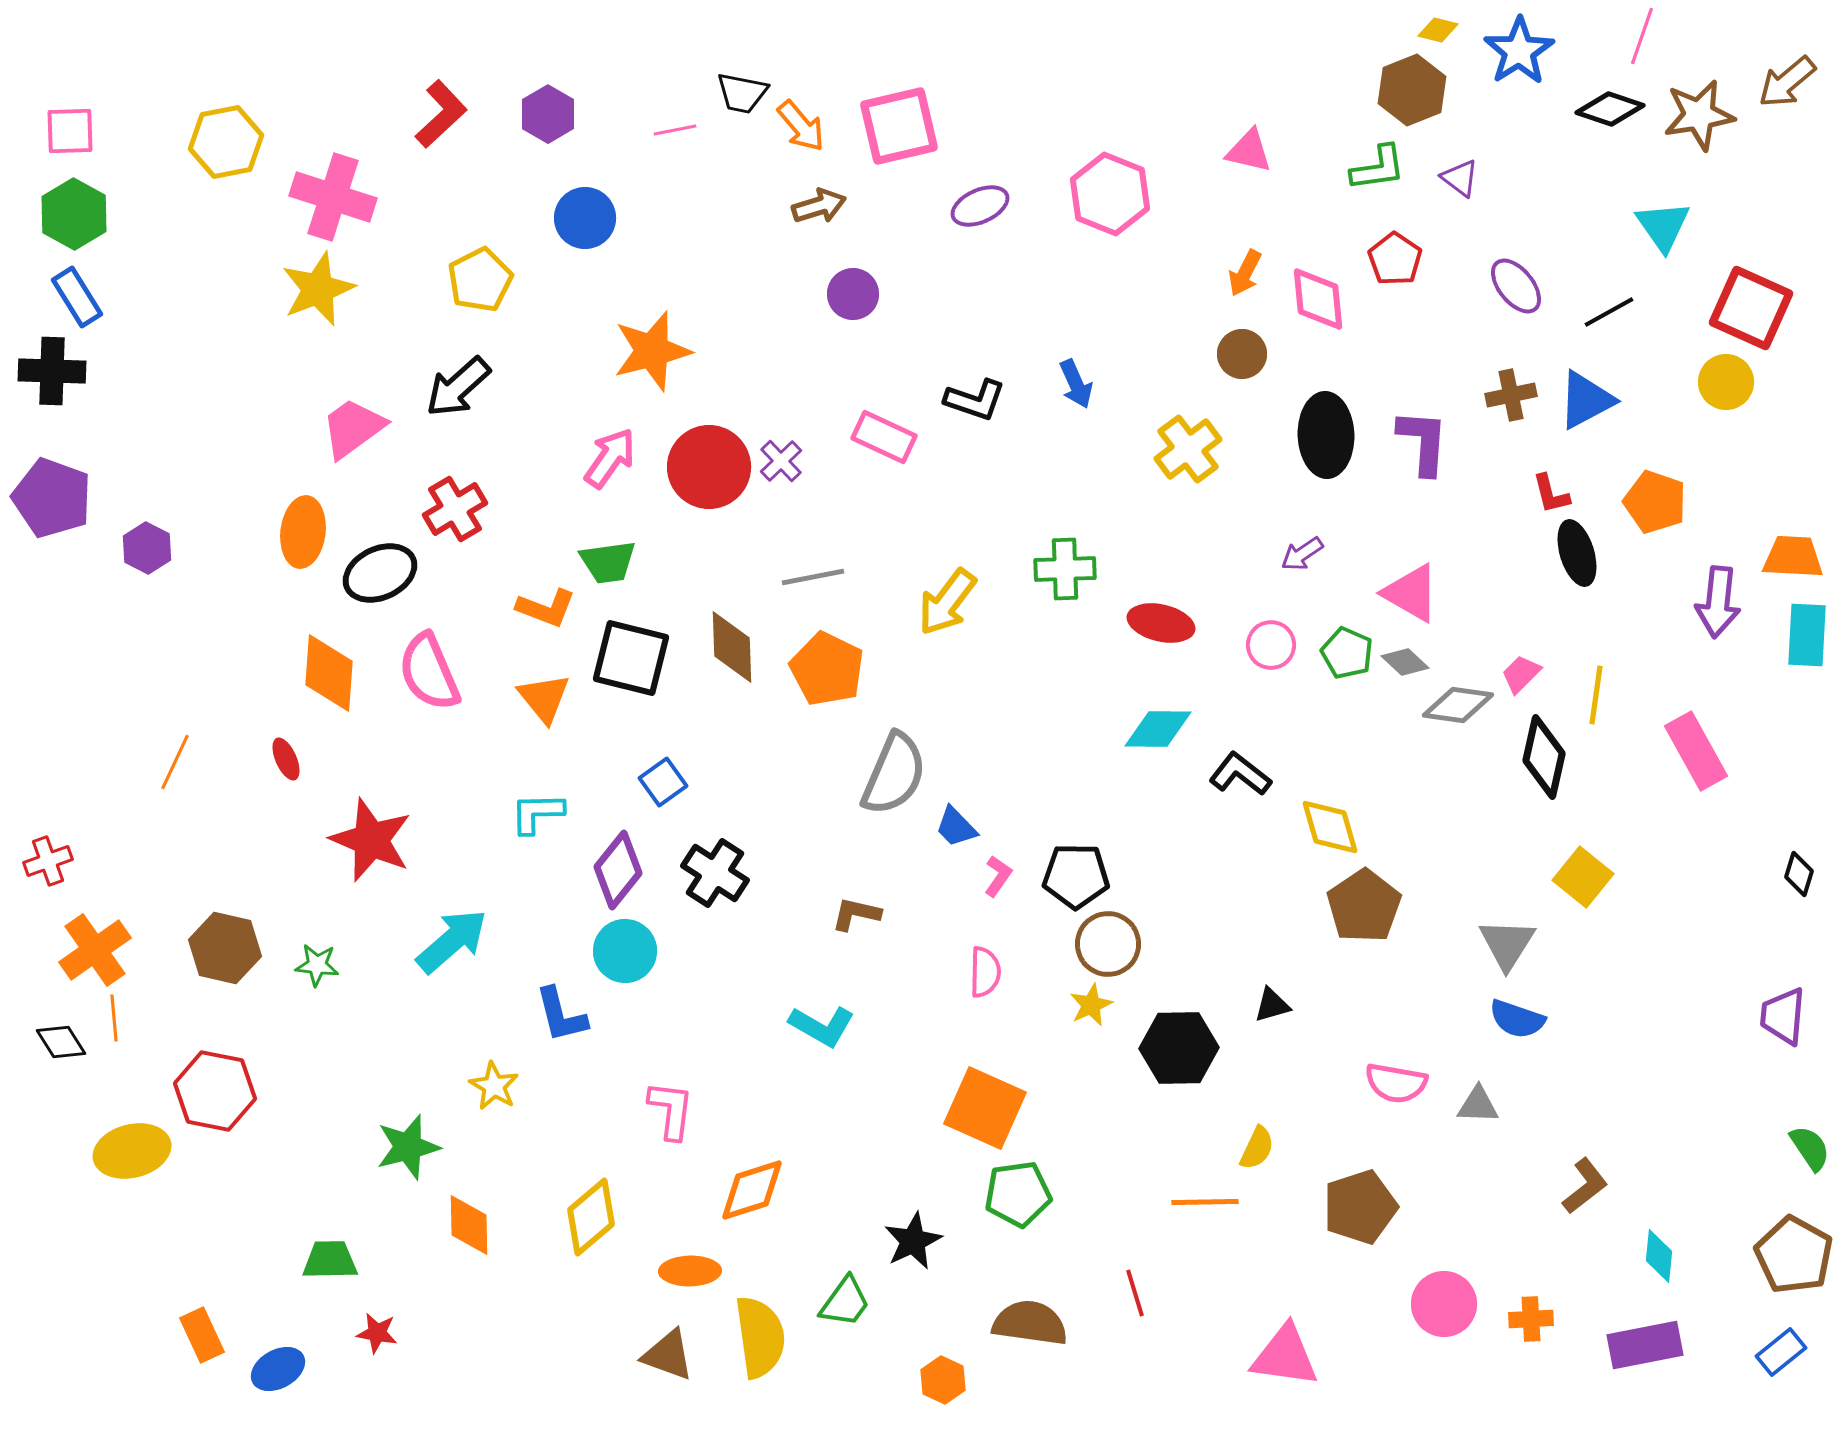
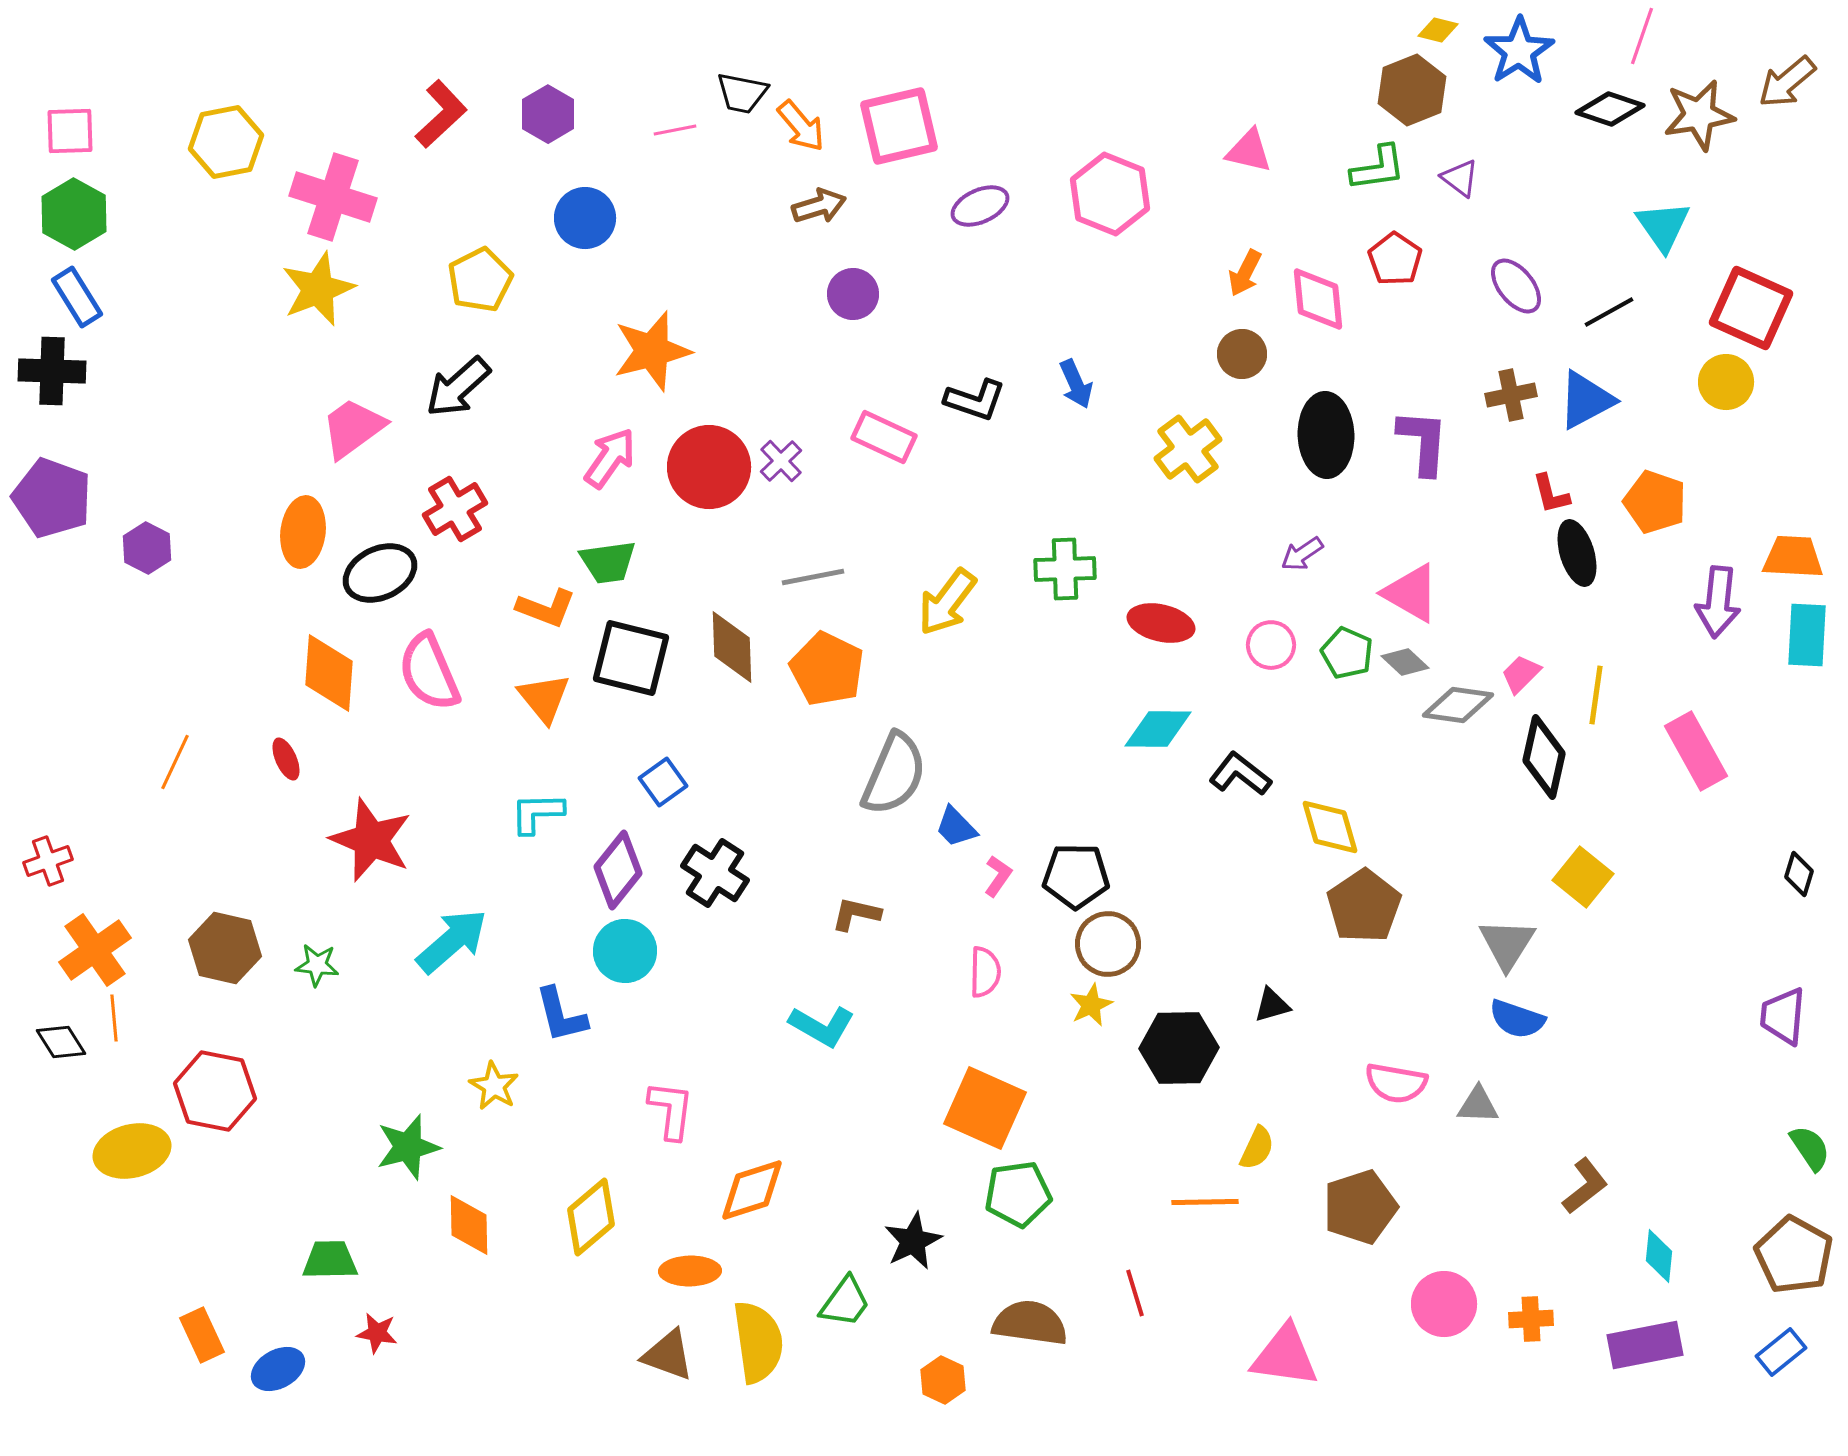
yellow semicircle at (760, 1337): moved 2 px left, 5 px down
